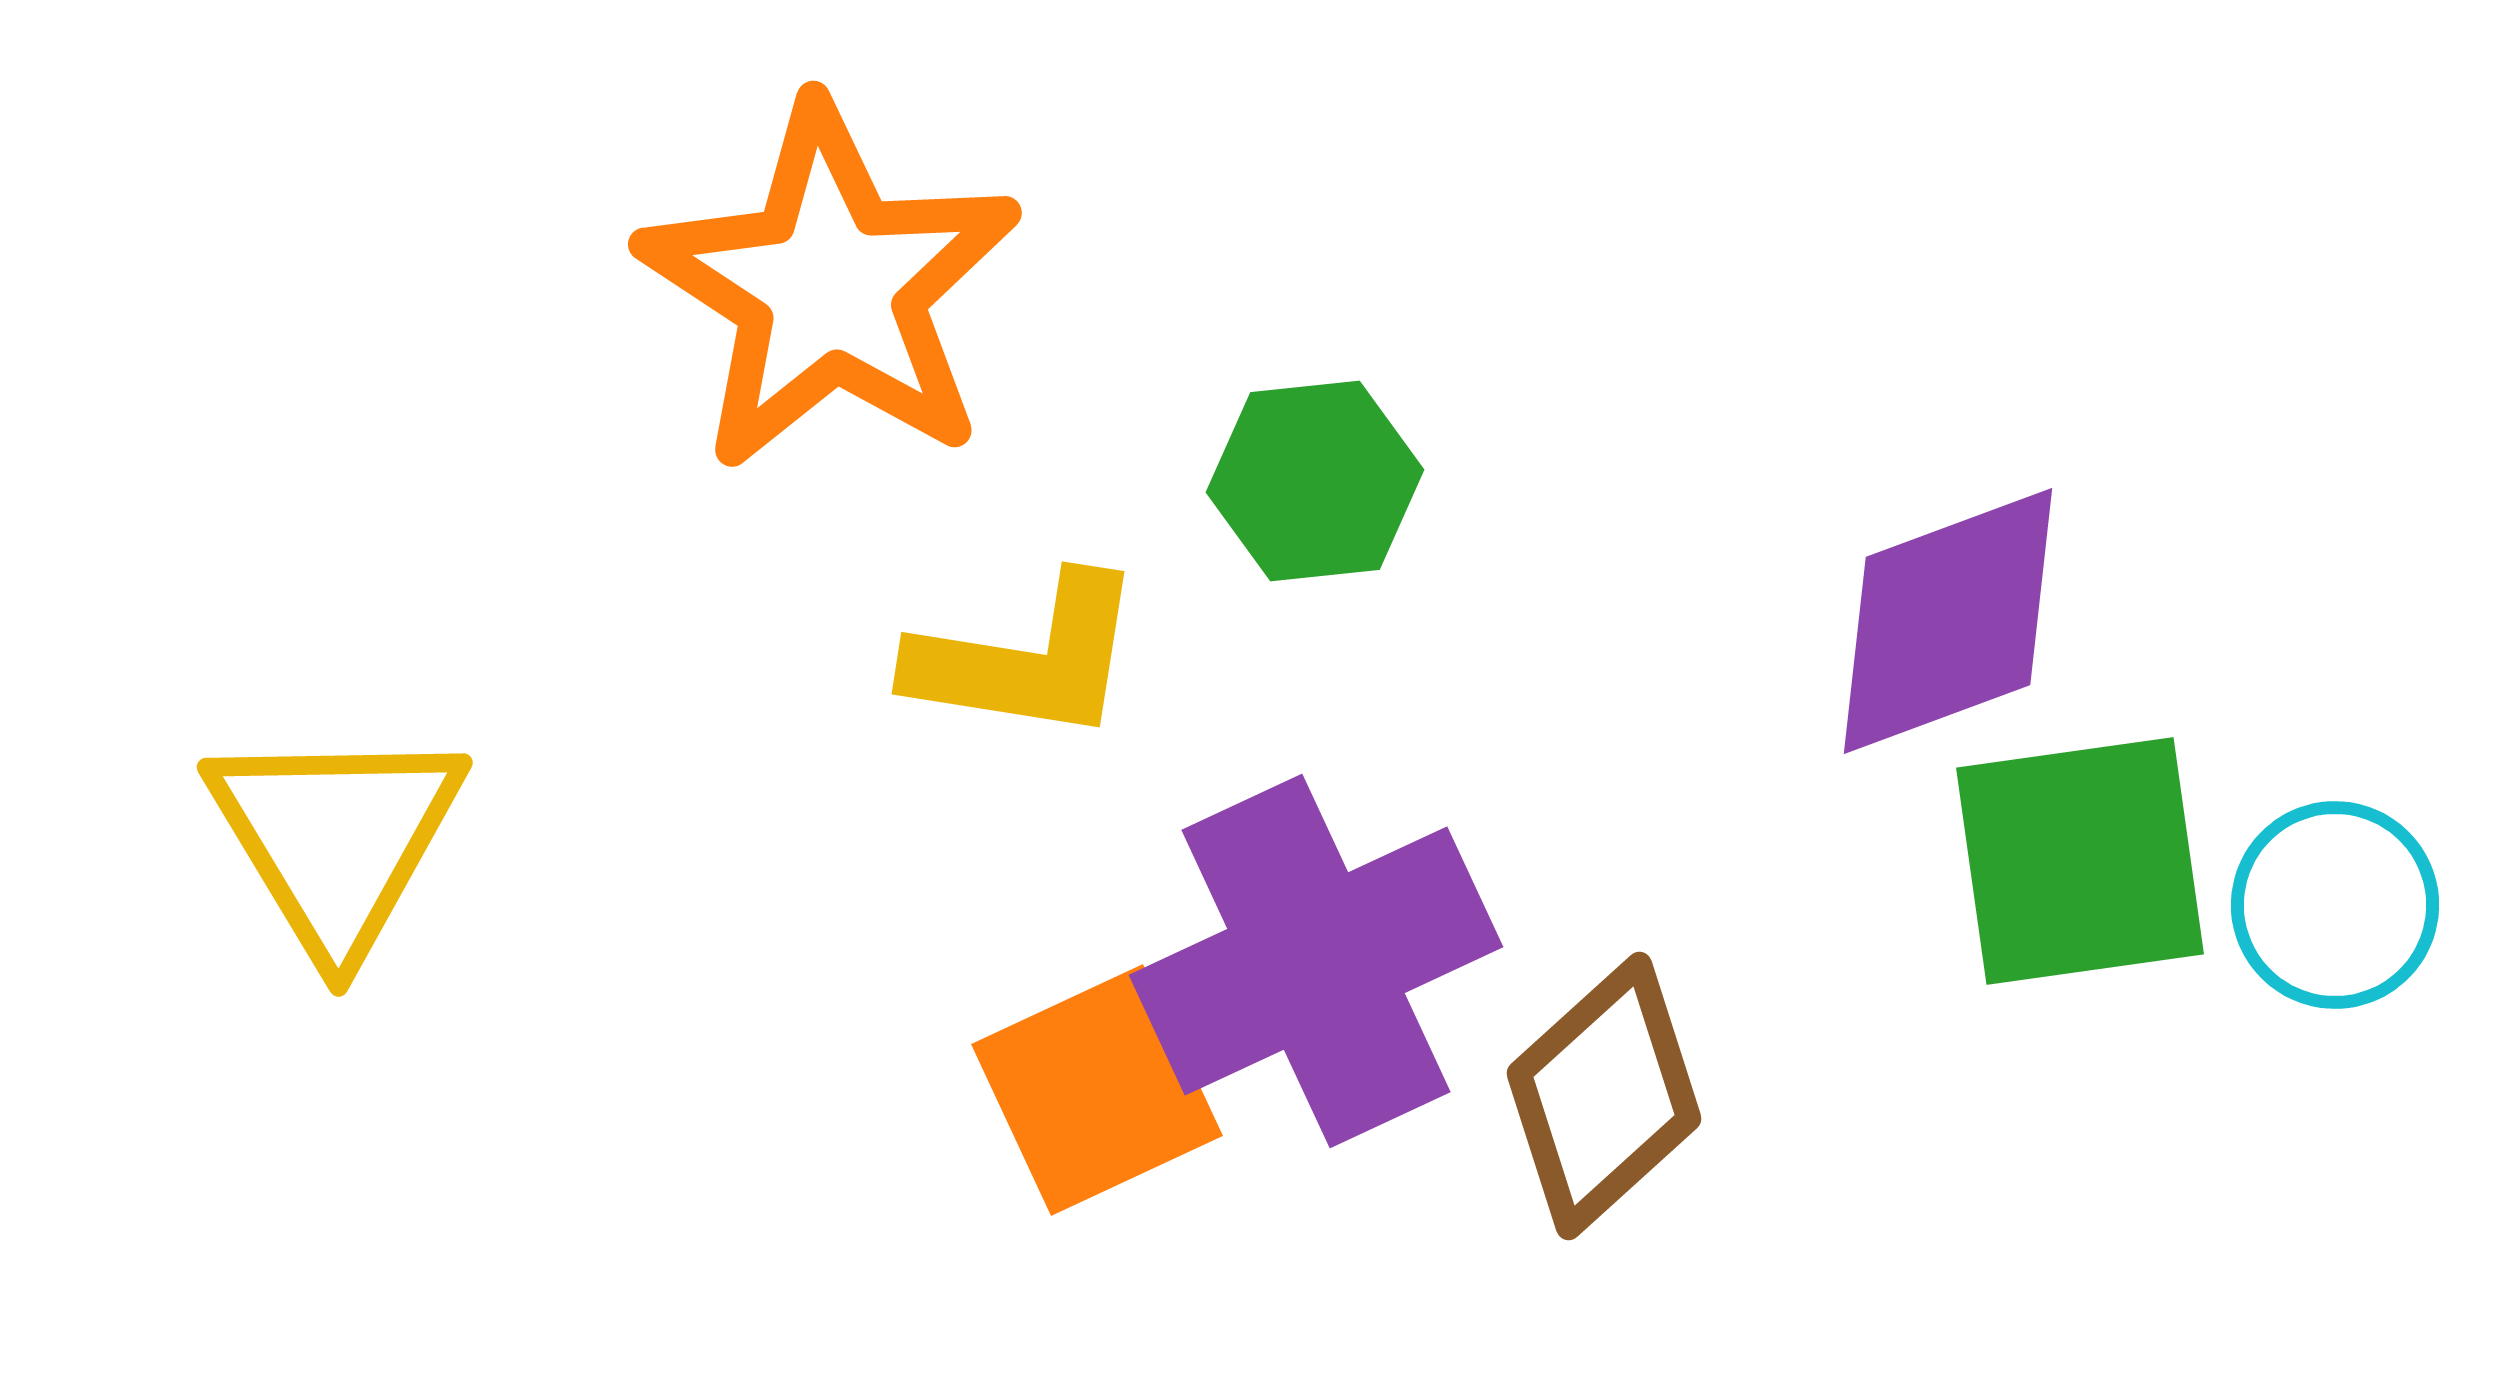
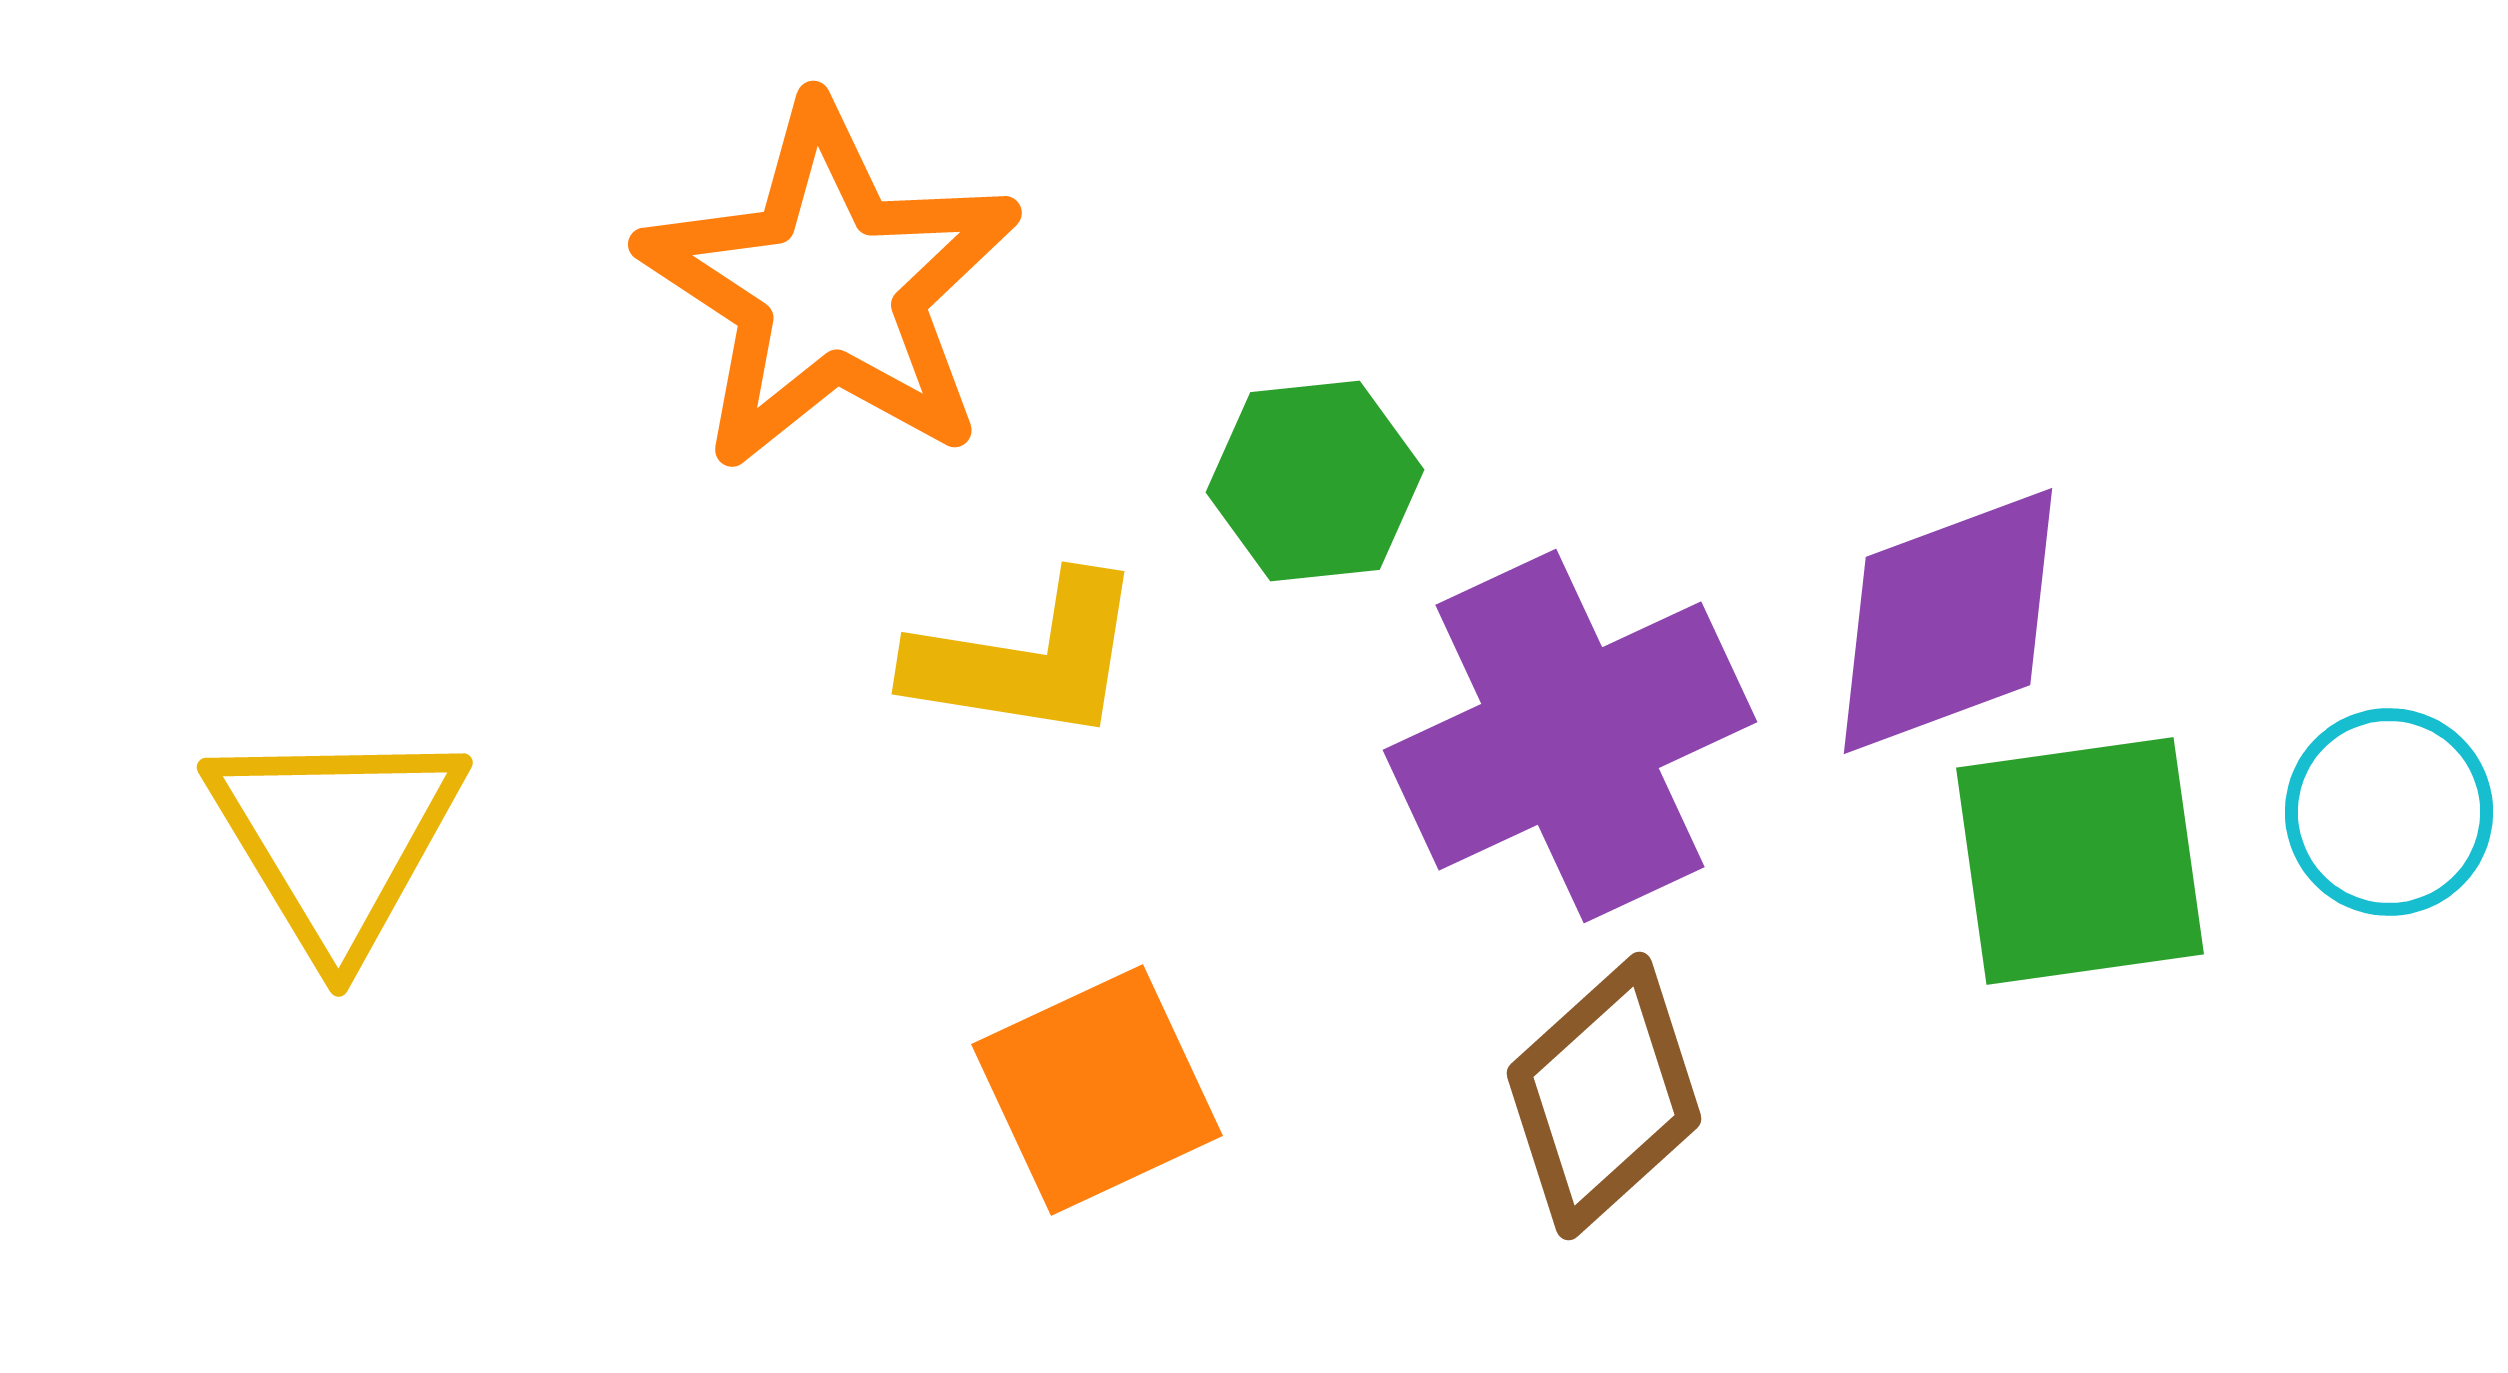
cyan circle: moved 54 px right, 93 px up
purple cross: moved 254 px right, 225 px up
